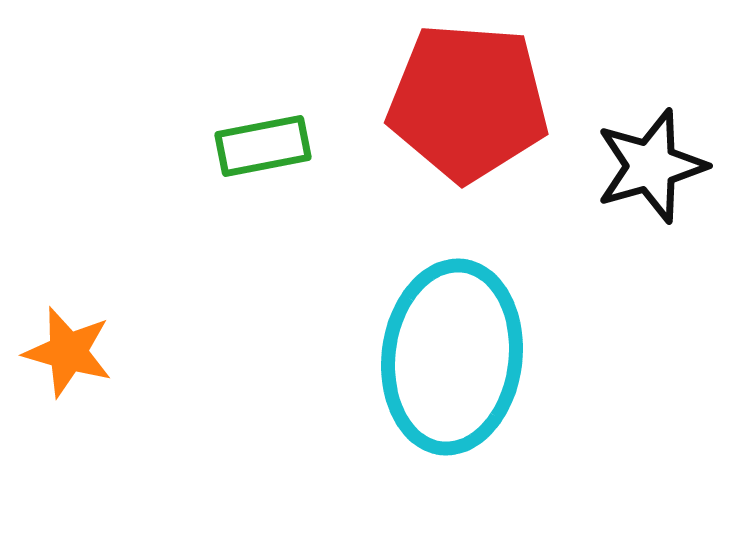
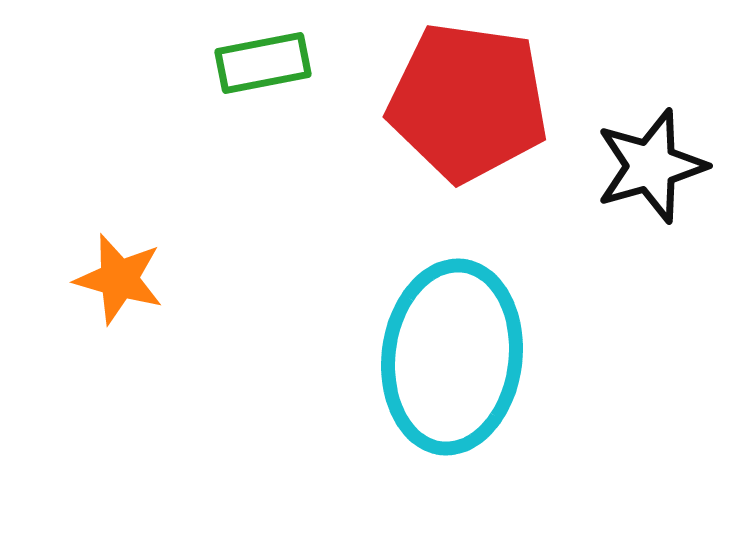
red pentagon: rotated 4 degrees clockwise
green rectangle: moved 83 px up
orange star: moved 51 px right, 73 px up
